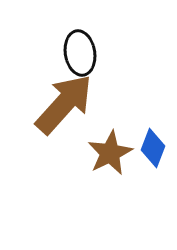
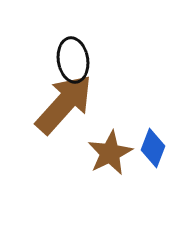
black ellipse: moved 7 px left, 7 px down
